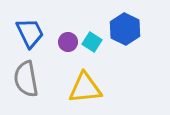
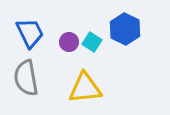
purple circle: moved 1 px right
gray semicircle: moved 1 px up
